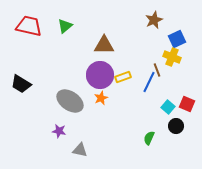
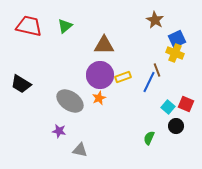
brown star: moved 1 px right; rotated 18 degrees counterclockwise
yellow cross: moved 3 px right, 4 px up
orange star: moved 2 px left
red square: moved 1 px left
